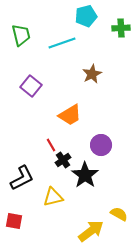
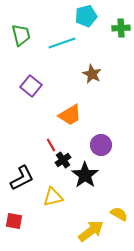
brown star: rotated 18 degrees counterclockwise
